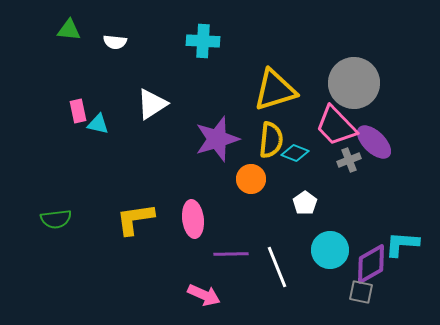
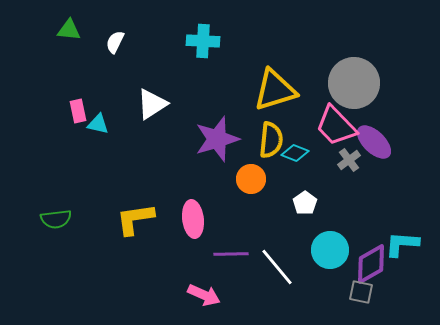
white semicircle: rotated 110 degrees clockwise
gray cross: rotated 15 degrees counterclockwise
white line: rotated 18 degrees counterclockwise
